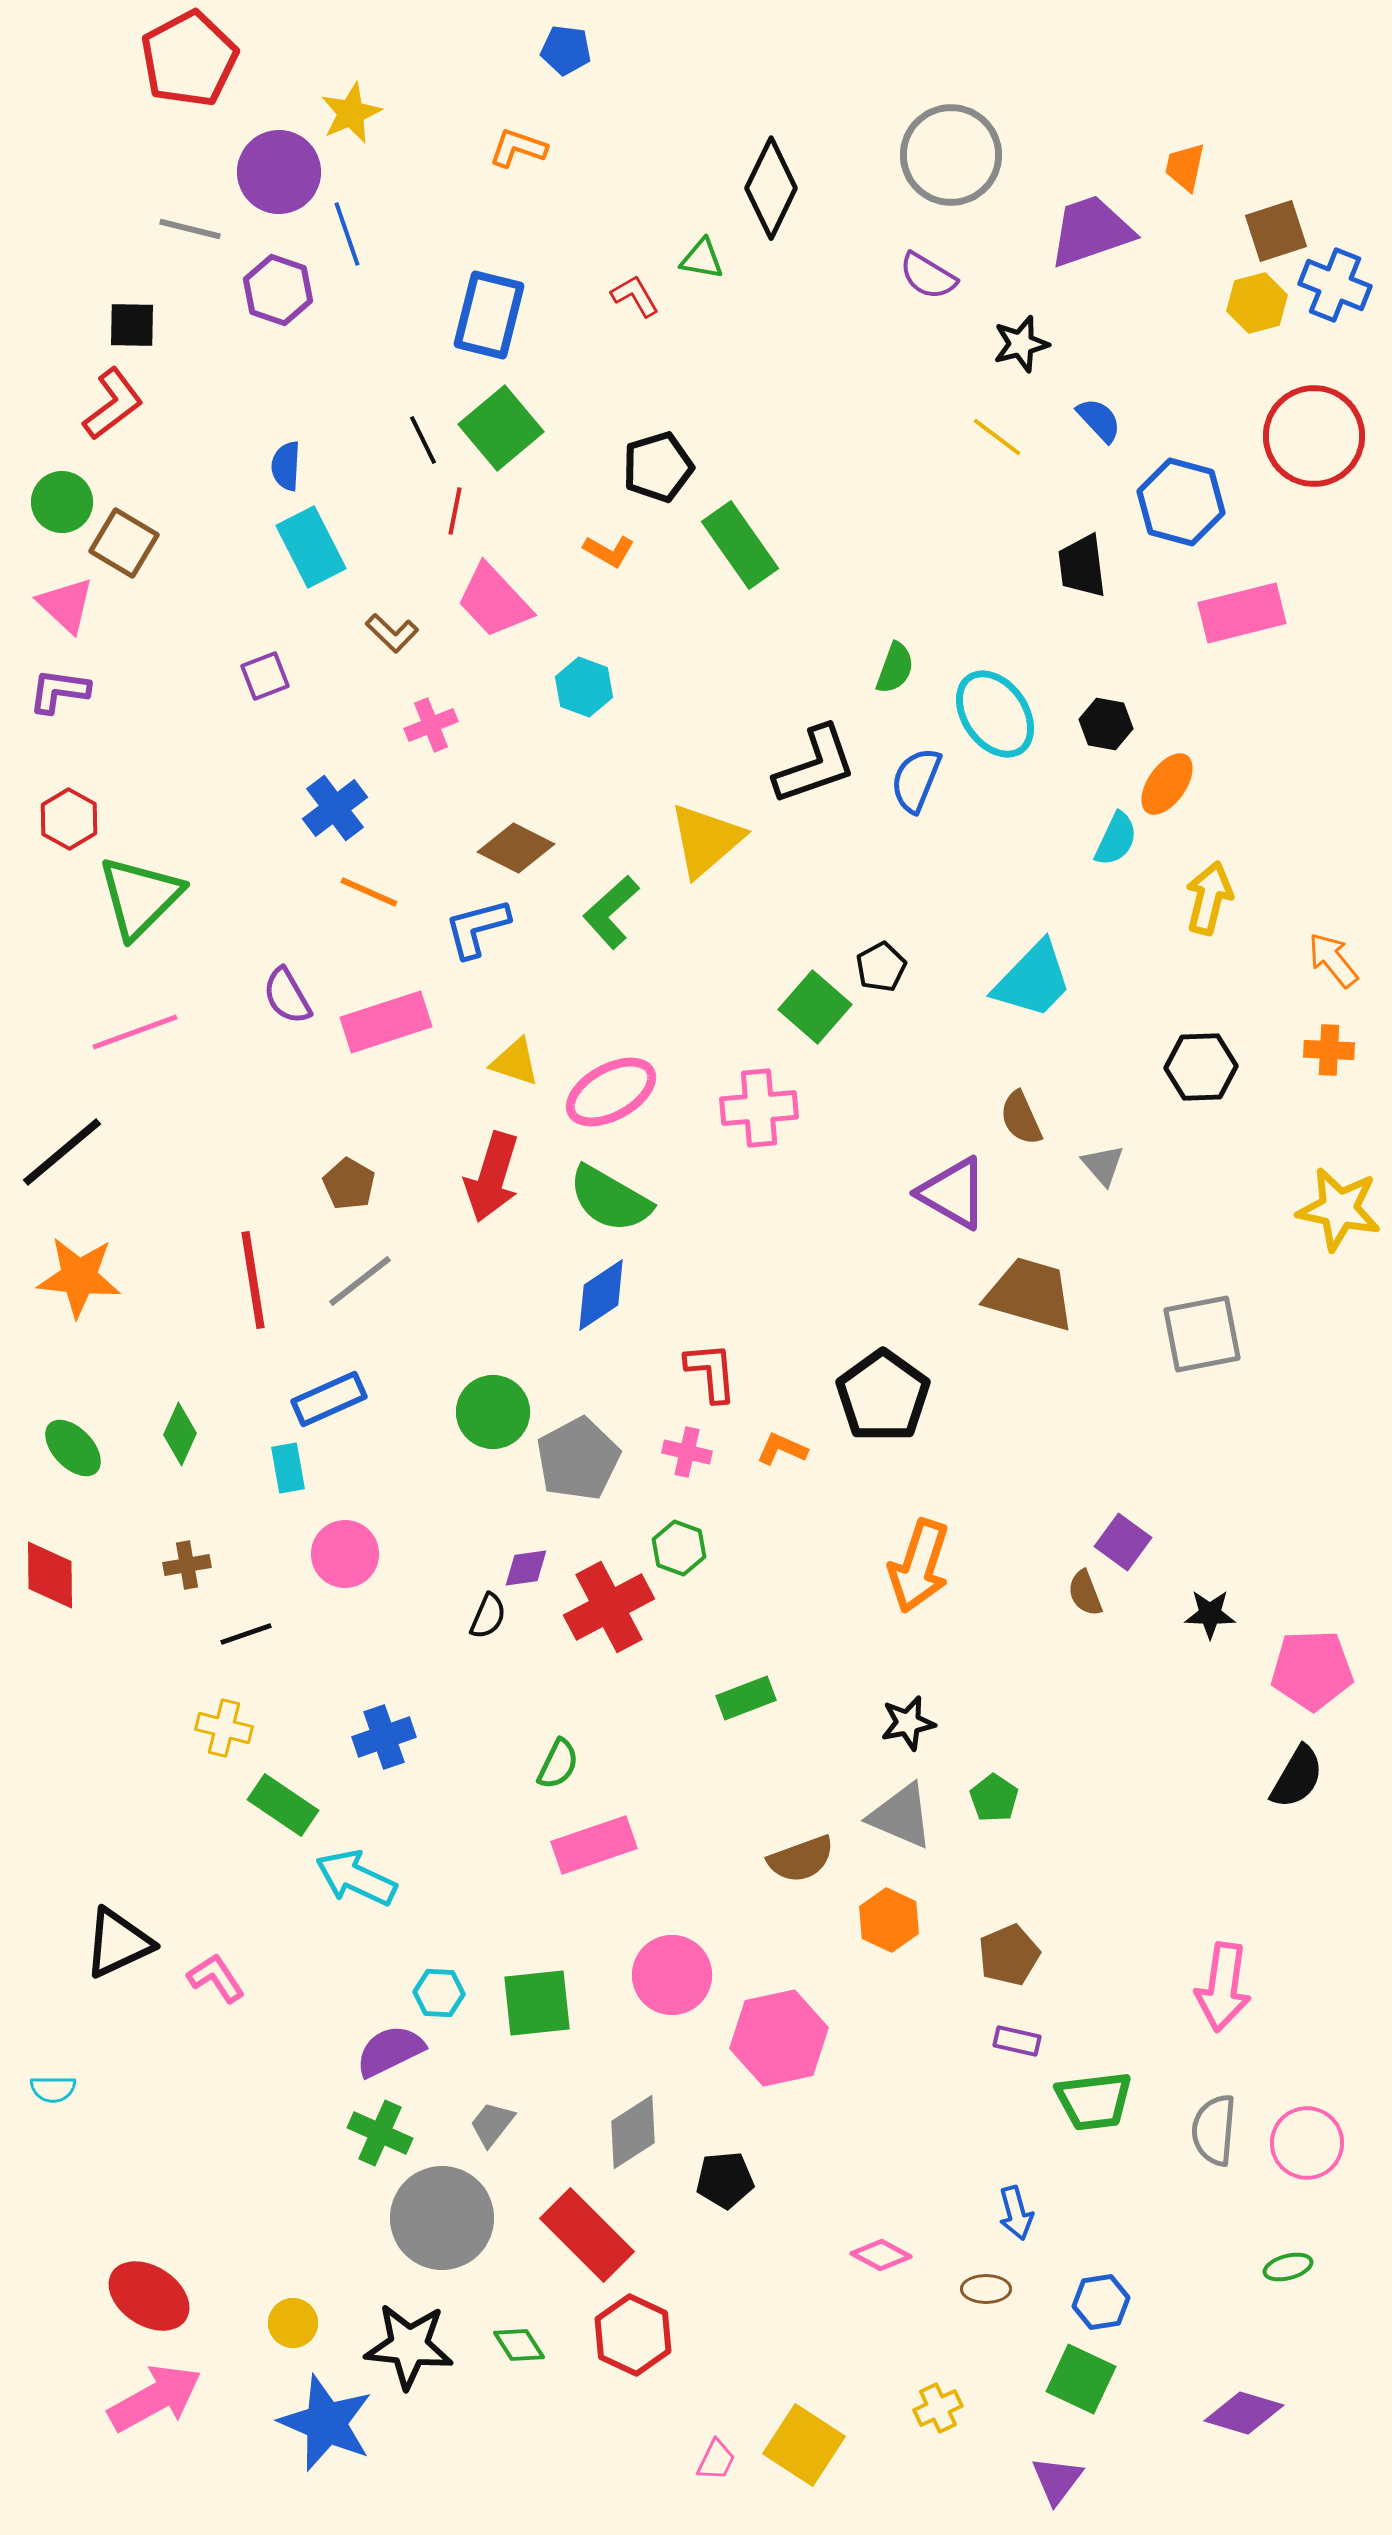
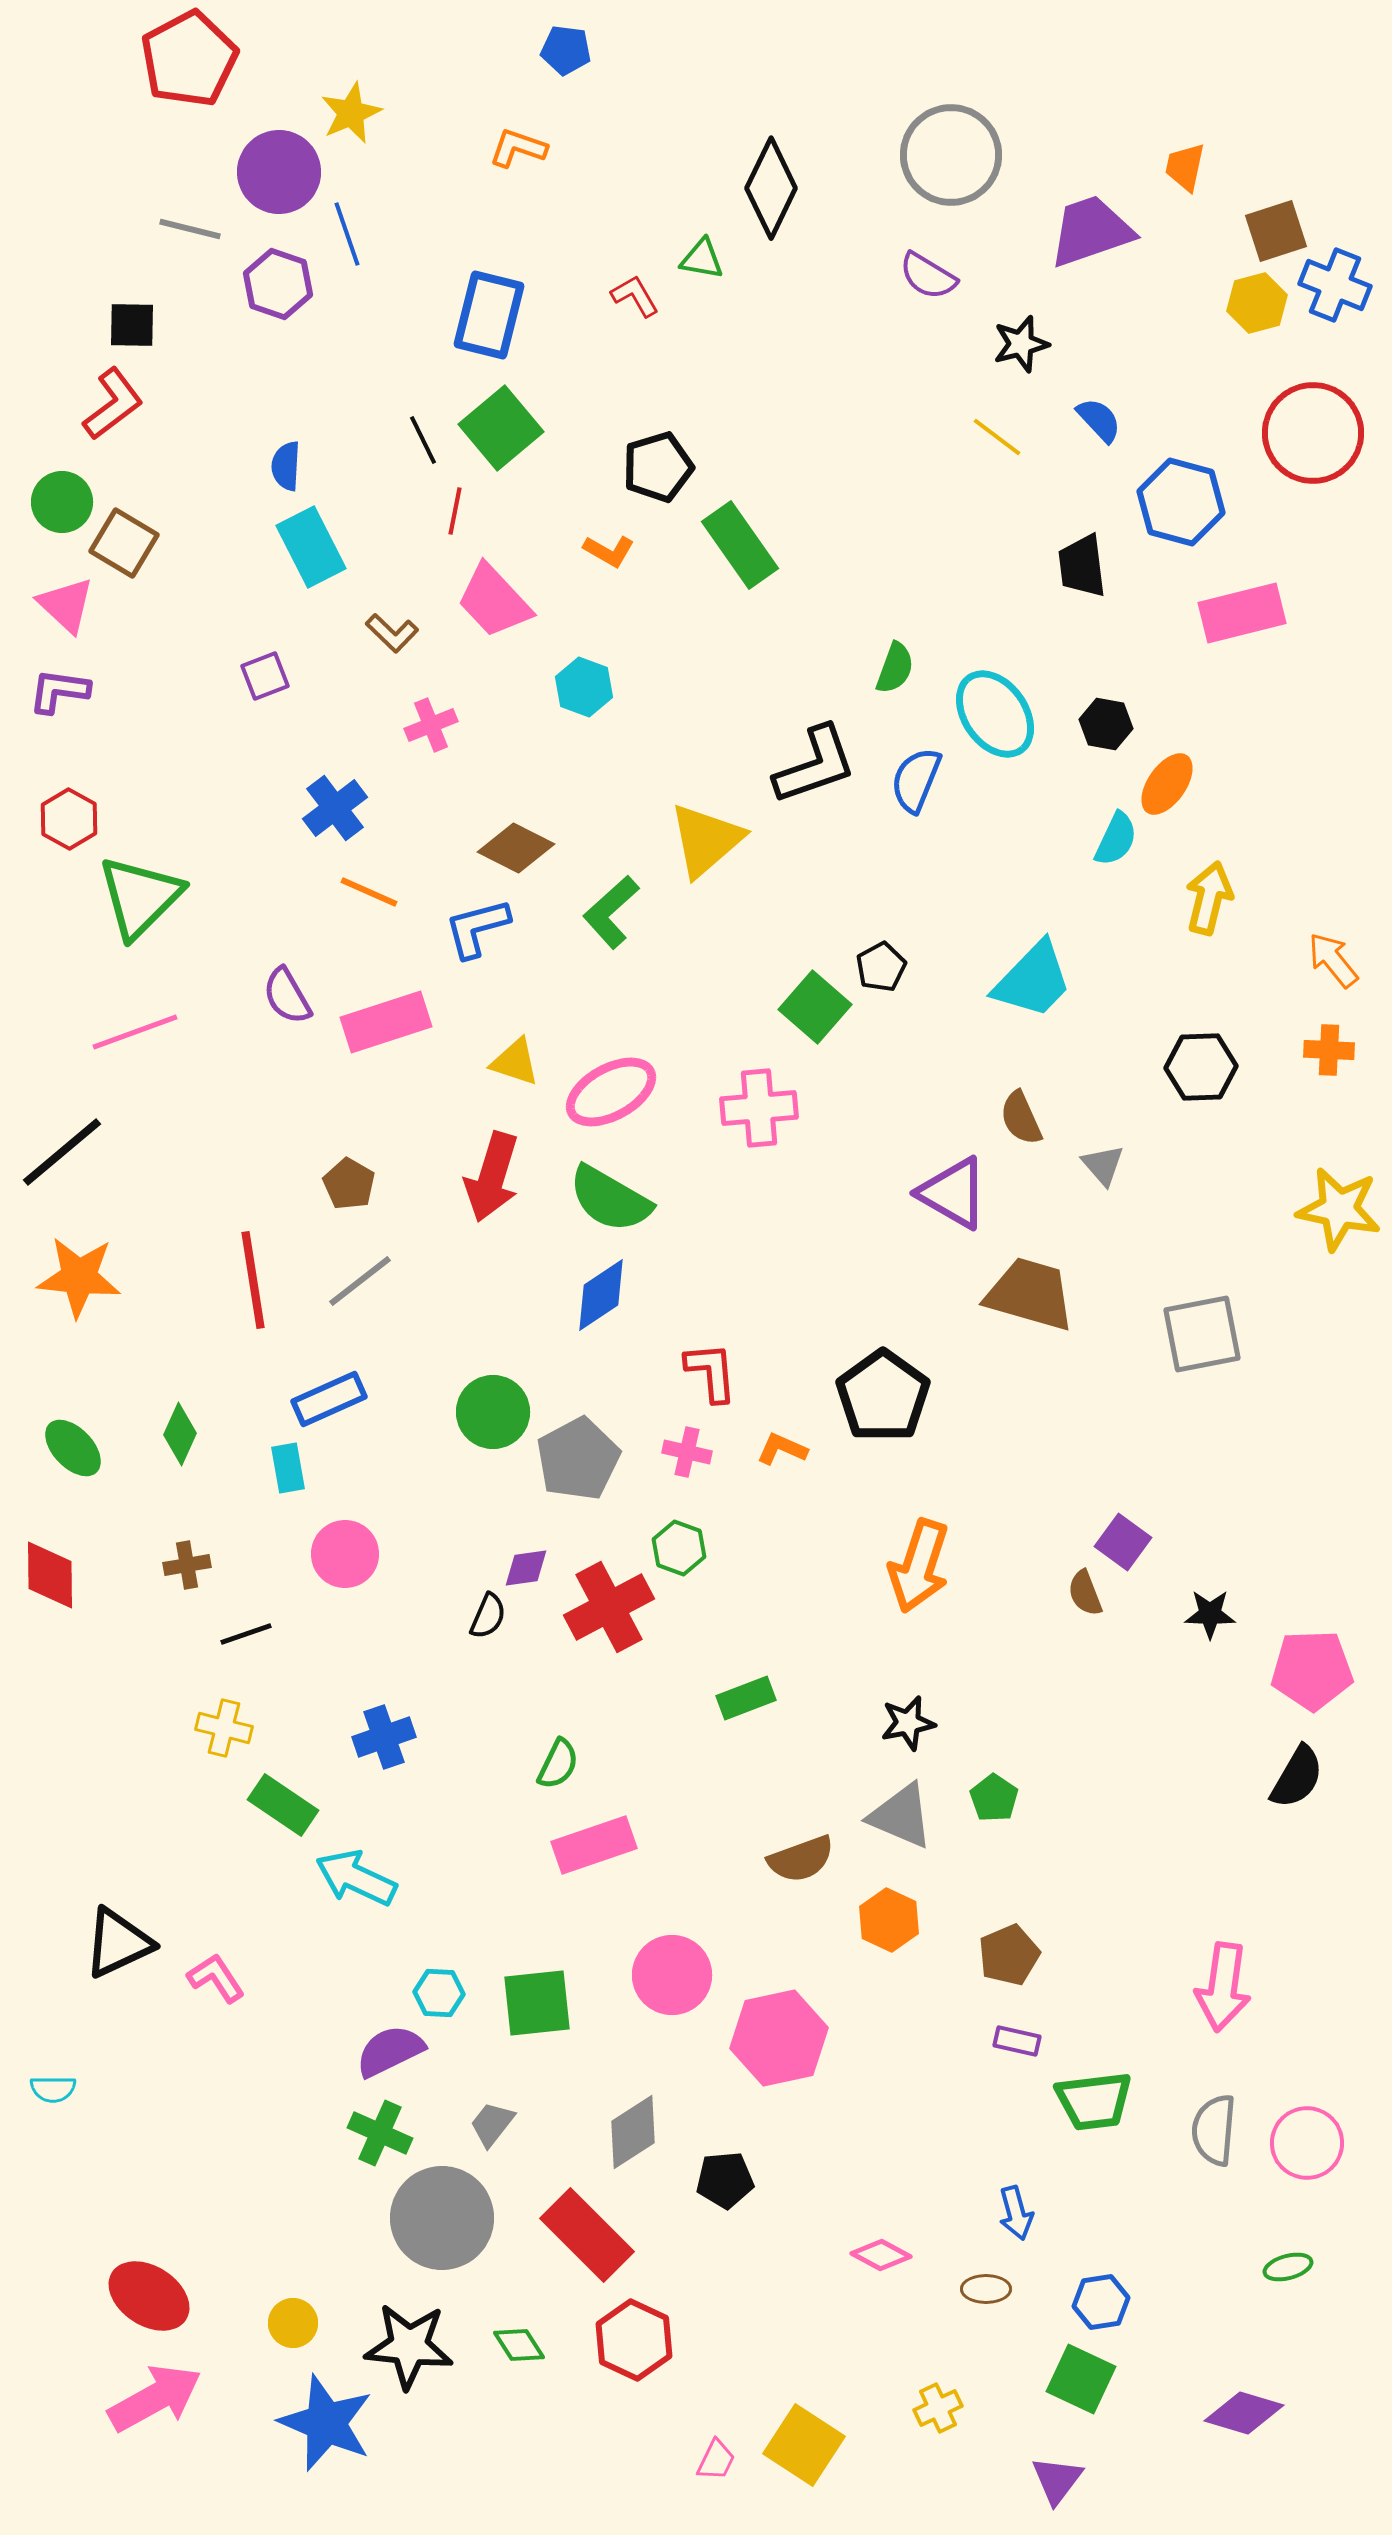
purple hexagon at (278, 290): moved 6 px up
red circle at (1314, 436): moved 1 px left, 3 px up
red hexagon at (633, 2335): moved 1 px right, 5 px down
